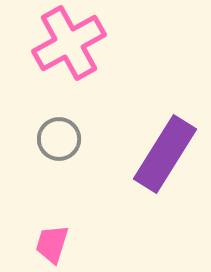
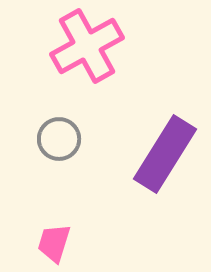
pink cross: moved 18 px right, 3 px down
pink trapezoid: moved 2 px right, 1 px up
